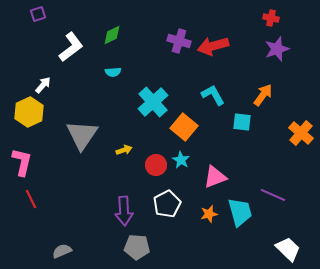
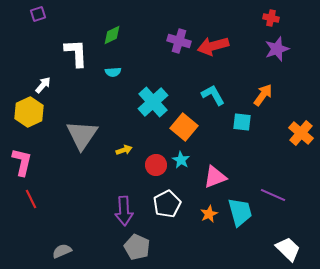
white L-shape: moved 5 px right, 6 px down; rotated 56 degrees counterclockwise
orange star: rotated 12 degrees counterclockwise
gray pentagon: rotated 20 degrees clockwise
